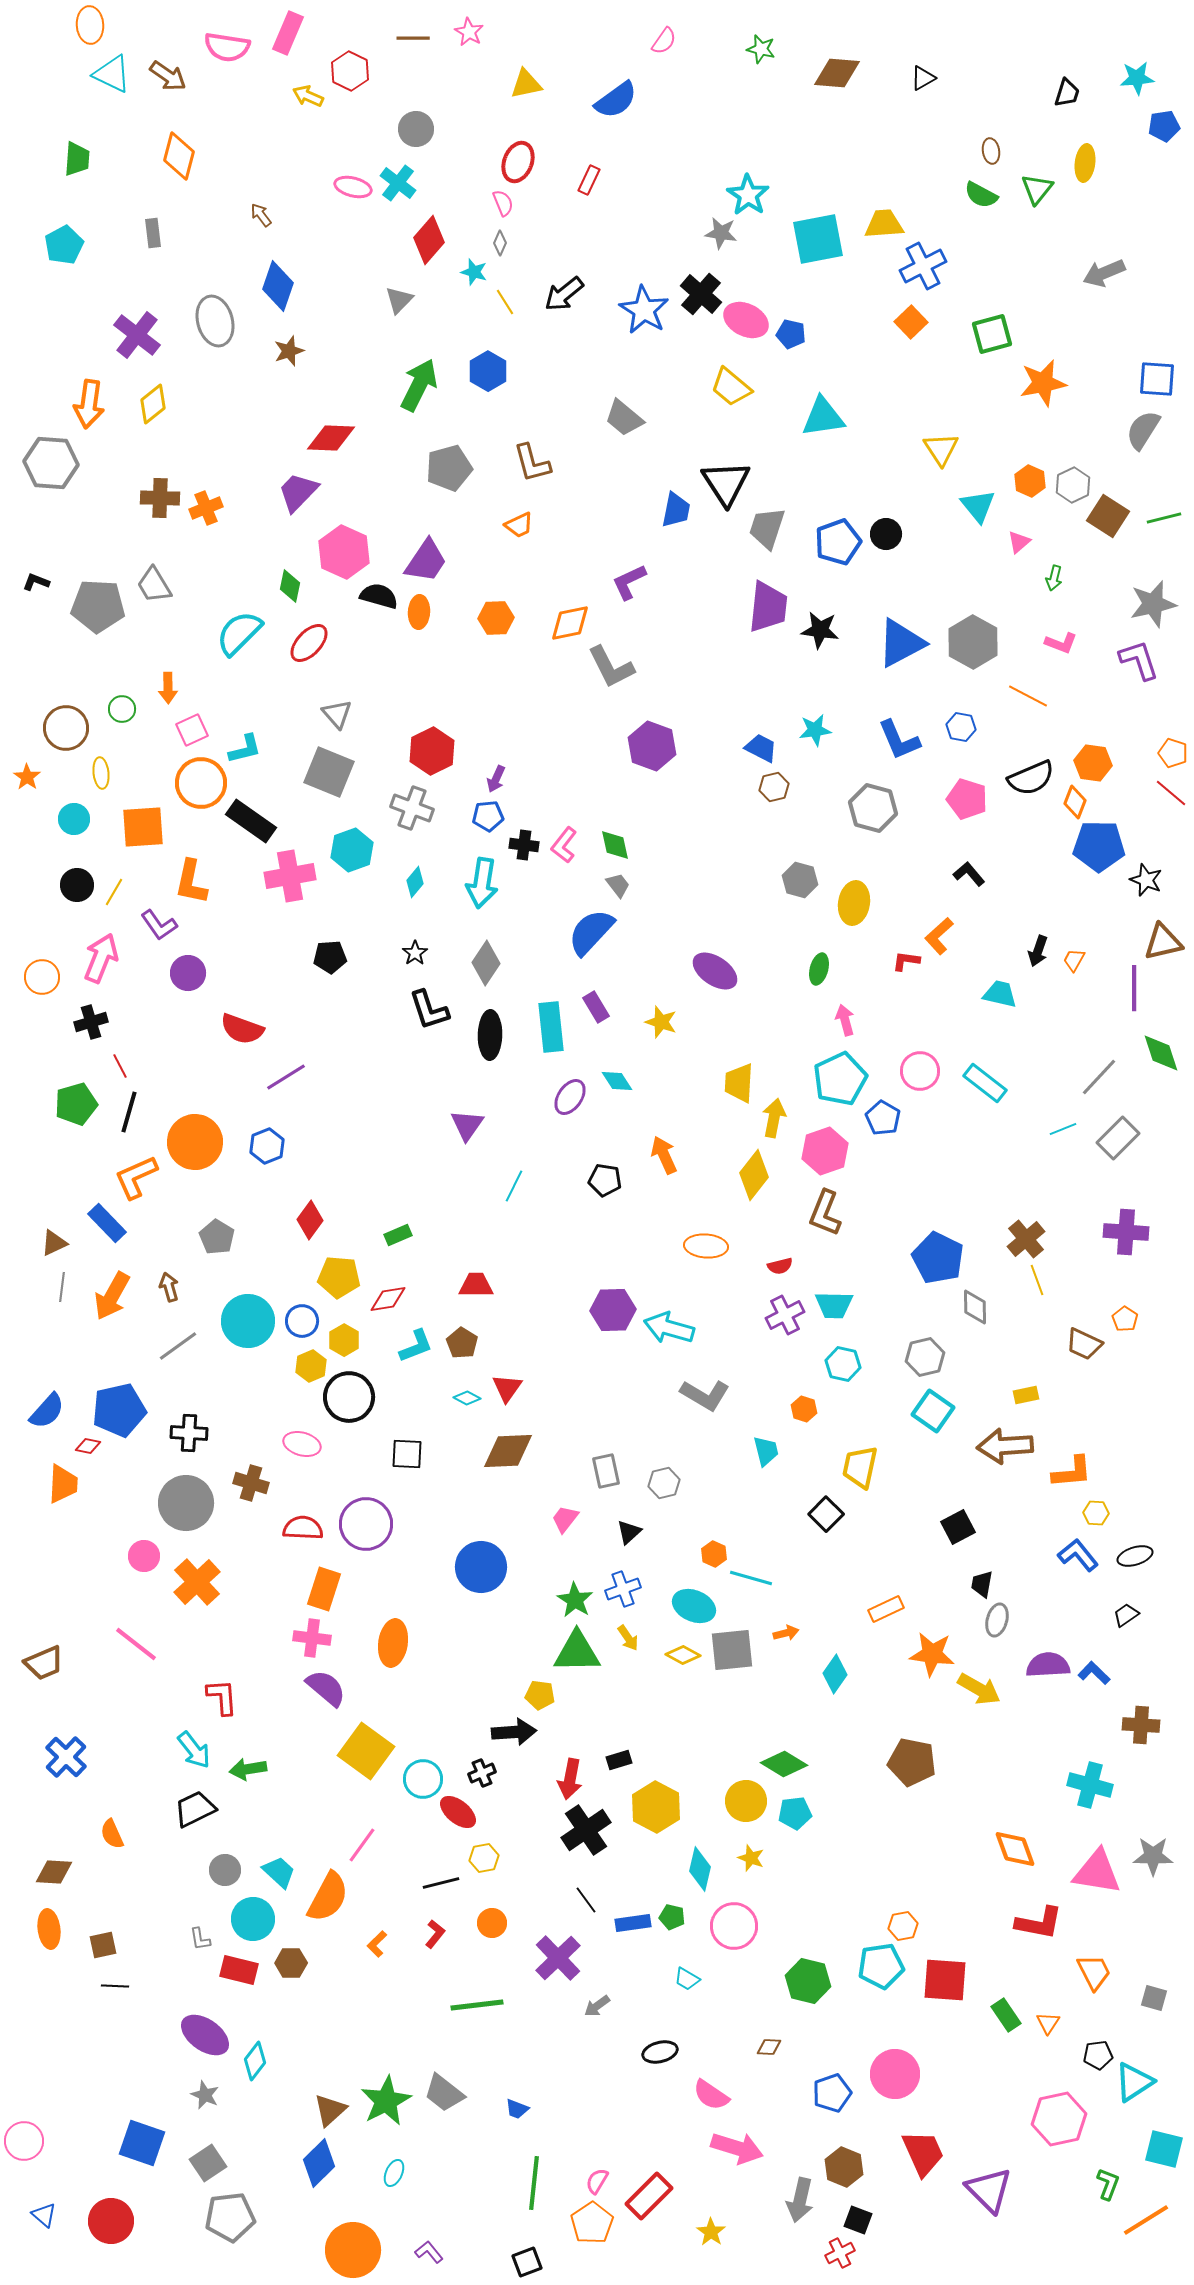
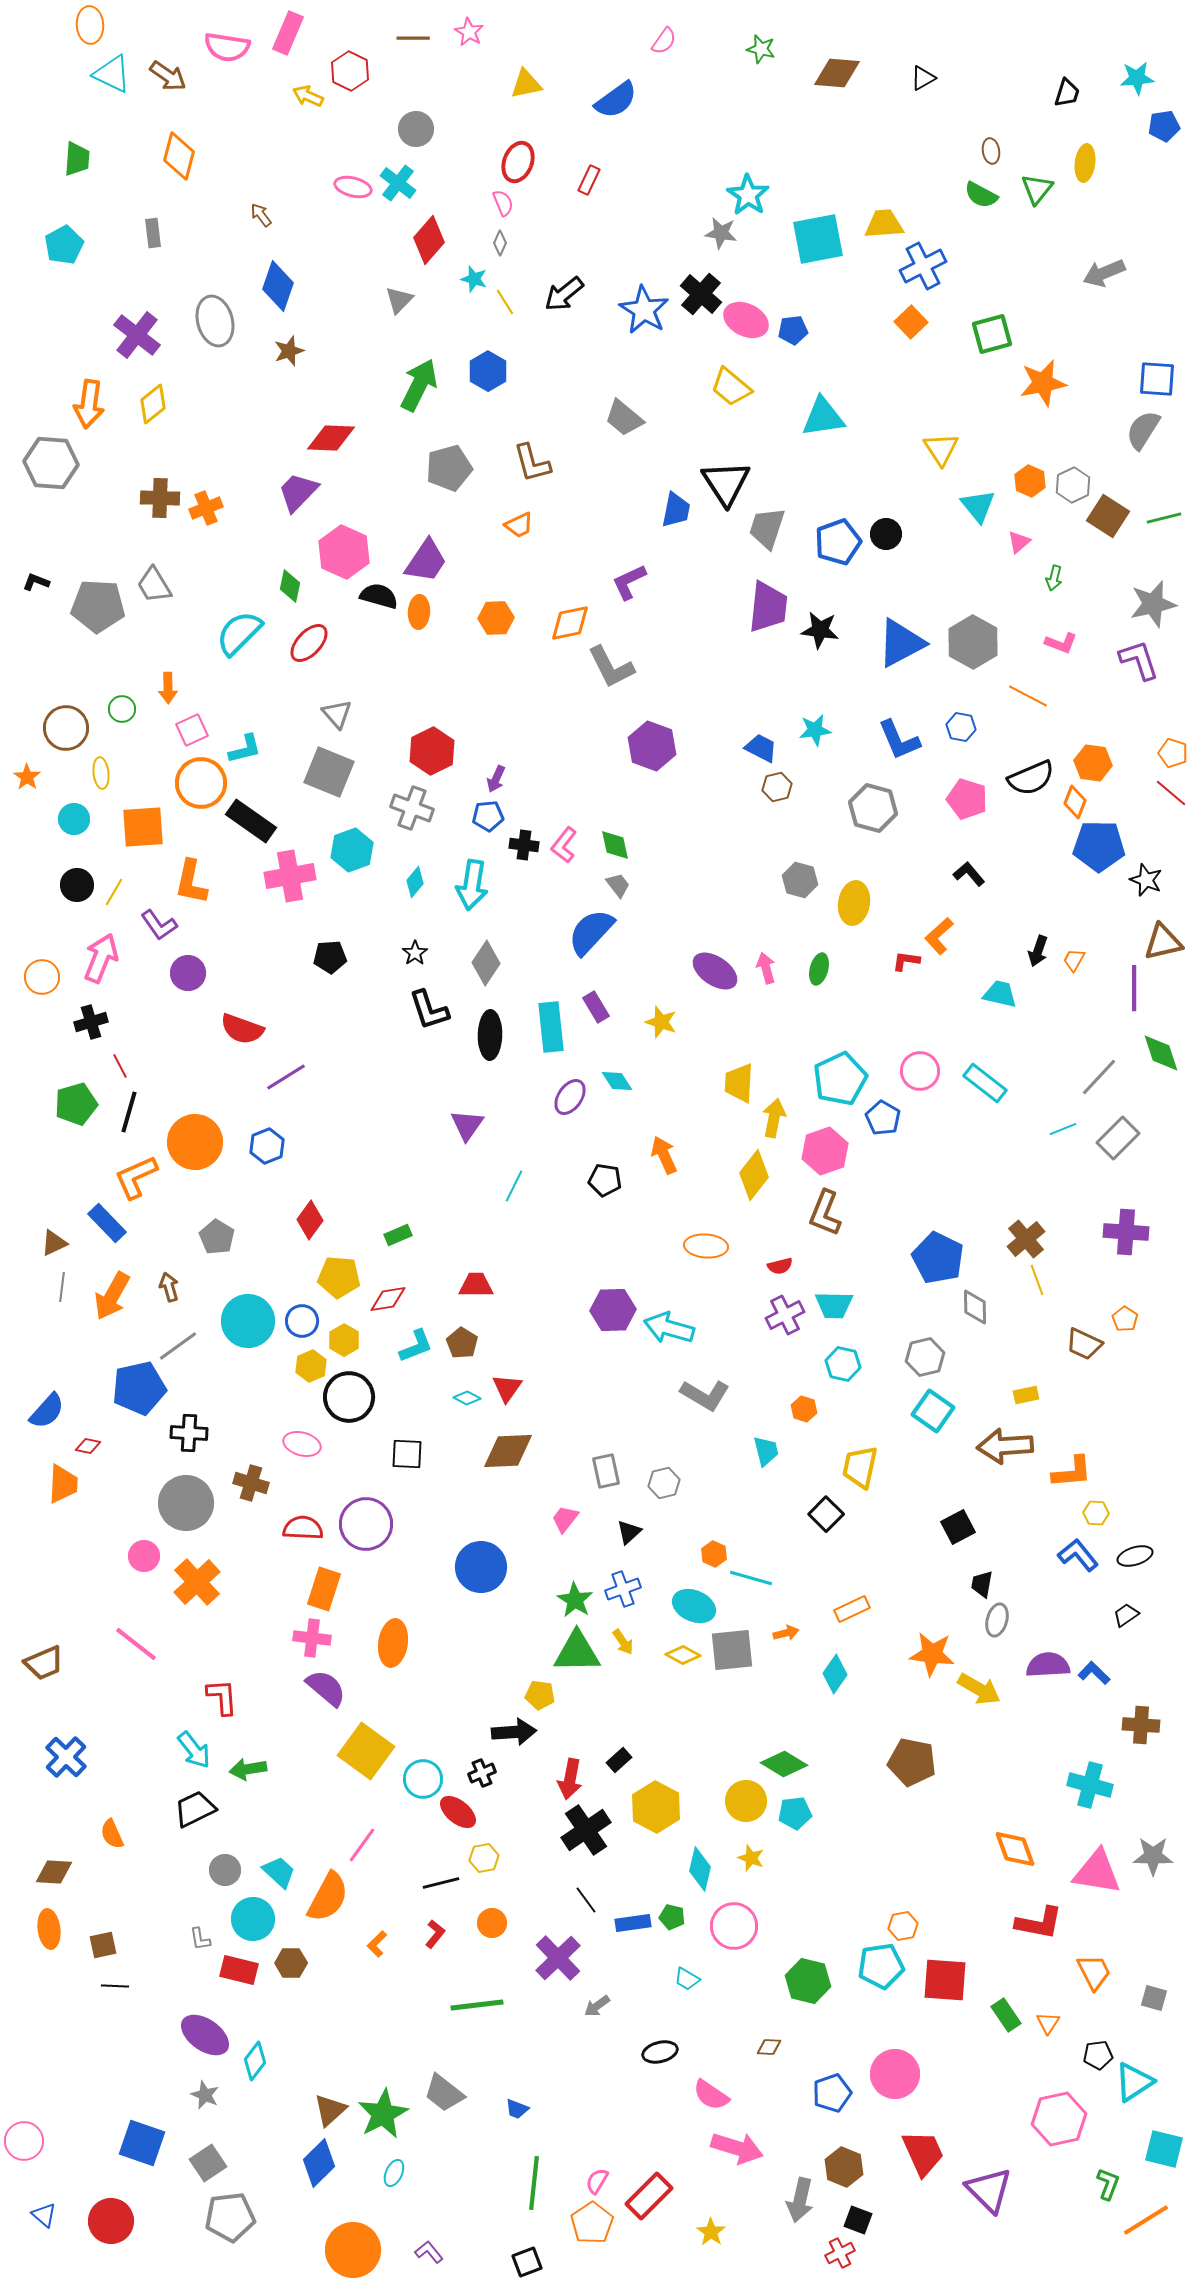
cyan star at (474, 272): moved 7 px down
blue pentagon at (791, 334): moved 2 px right, 4 px up; rotated 20 degrees counterclockwise
brown hexagon at (774, 787): moved 3 px right
cyan arrow at (482, 883): moved 10 px left, 2 px down
pink arrow at (845, 1020): moved 79 px left, 52 px up
blue pentagon at (119, 1410): moved 20 px right, 22 px up
orange rectangle at (886, 1609): moved 34 px left
yellow arrow at (628, 1638): moved 5 px left, 4 px down
black rectangle at (619, 1760): rotated 25 degrees counterclockwise
green star at (386, 2101): moved 3 px left, 13 px down
